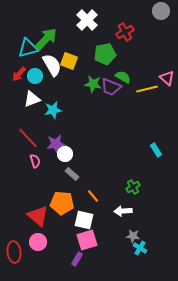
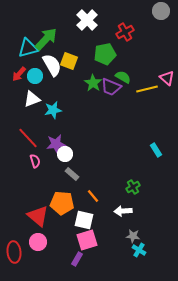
green star: moved 1 px up; rotated 24 degrees clockwise
cyan cross: moved 1 px left, 2 px down
